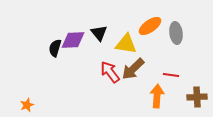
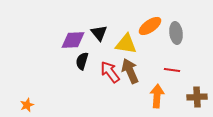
black semicircle: moved 27 px right, 13 px down
brown arrow: moved 3 px left, 2 px down; rotated 110 degrees clockwise
red line: moved 1 px right, 5 px up
